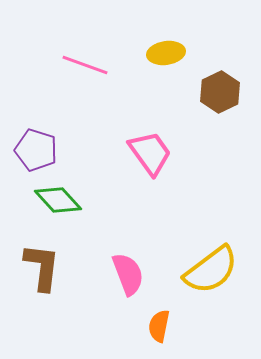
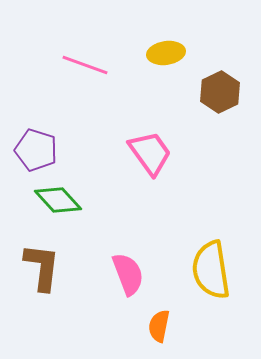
yellow semicircle: rotated 118 degrees clockwise
